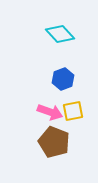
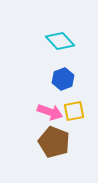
cyan diamond: moved 7 px down
yellow square: moved 1 px right
